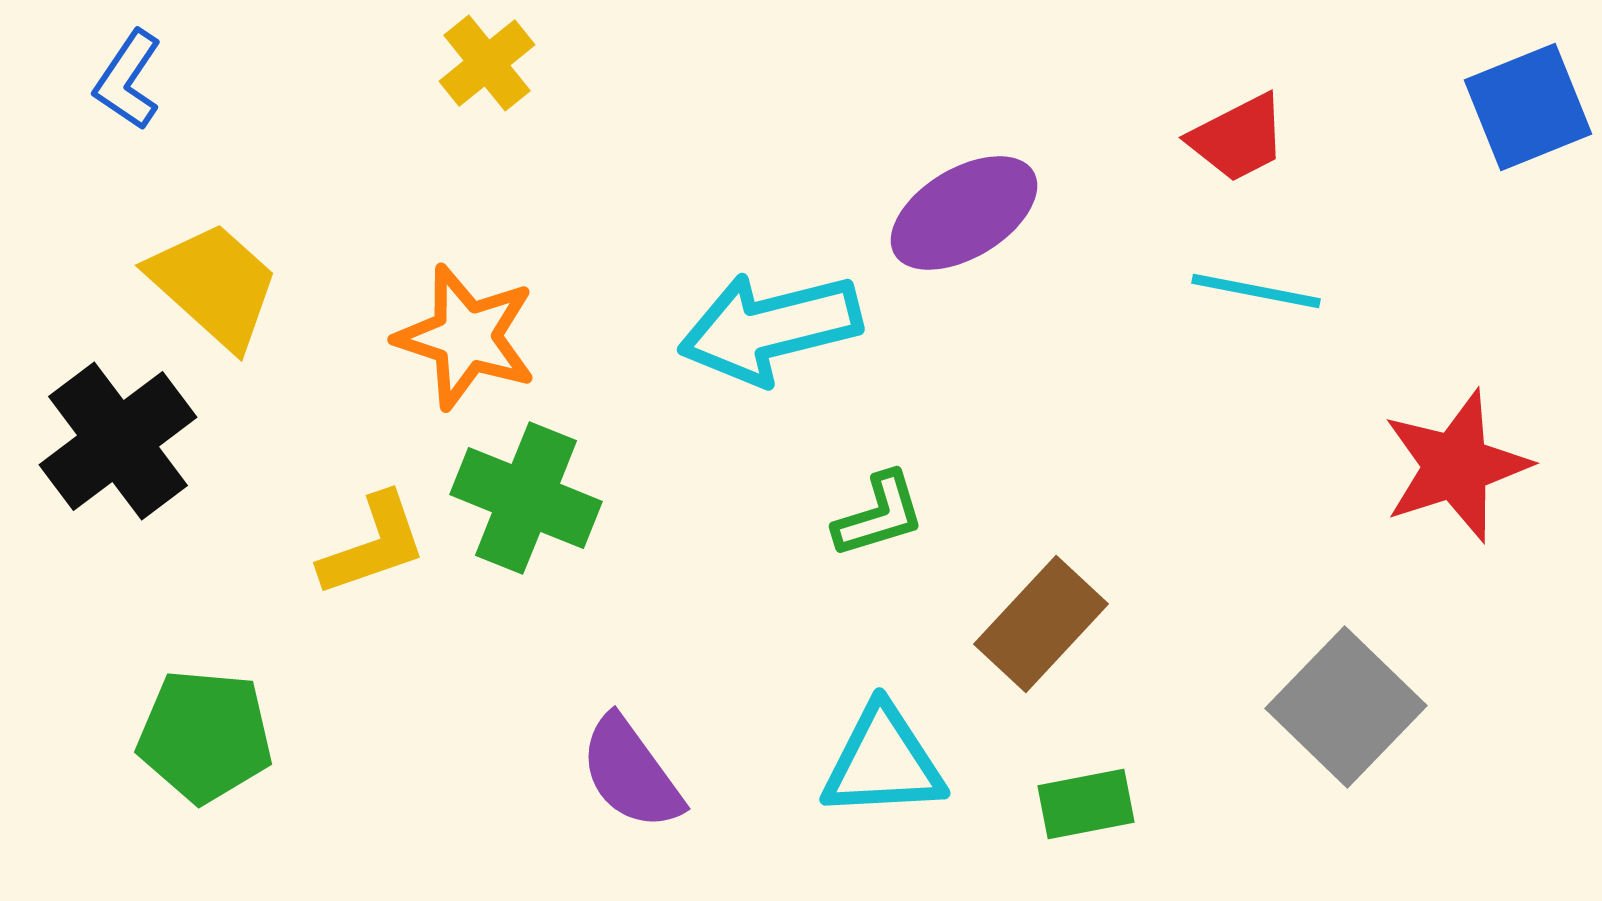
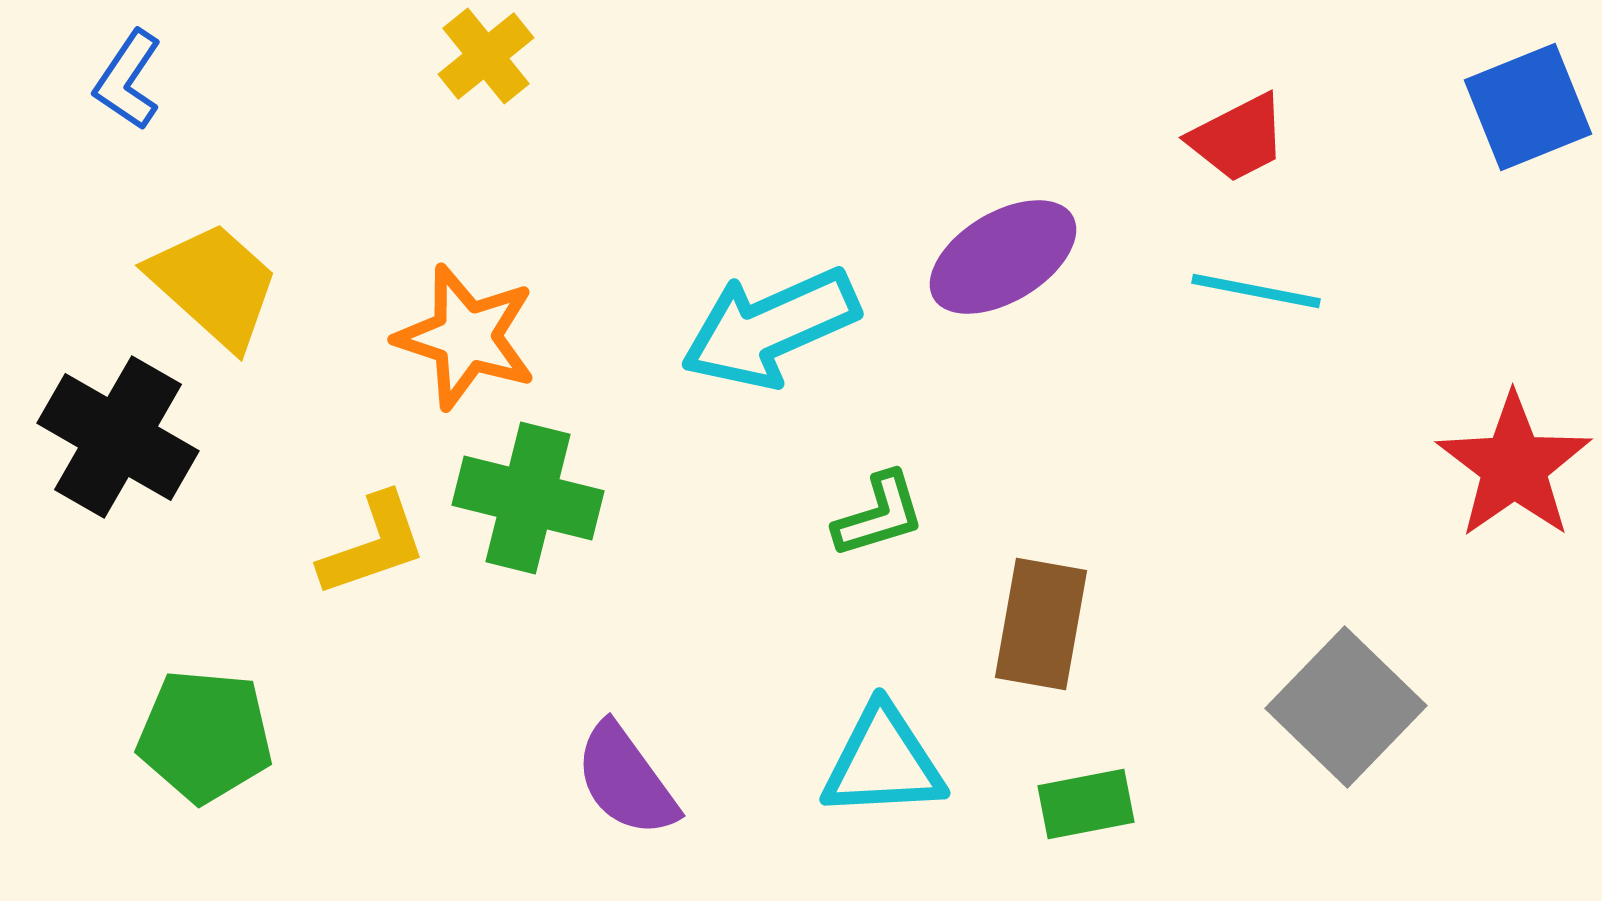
yellow cross: moved 1 px left, 7 px up
purple ellipse: moved 39 px right, 44 px down
cyan arrow: rotated 10 degrees counterclockwise
black cross: moved 4 px up; rotated 23 degrees counterclockwise
red star: moved 58 px right; rotated 17 degrees counterclockwise
green cross: moved 2 px right; rotated 8 degrees counterclockwise
brown rectangle: rotated 33 degrees counterclockwise
purple semicircle: moved 5 px left, 7 px down
